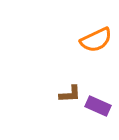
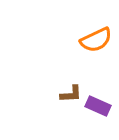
brown L-shape: moved 1 px right
